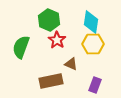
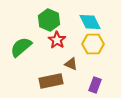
cyan diamond: moved 1 px left; rotated 35 degrees counterclockwise
green semicircle: rotated 30 degrees clockwise
